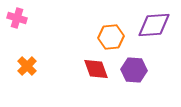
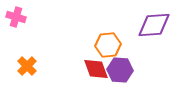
pink cross: moved 1 px left, 1 px up
orange hexagon: moved 3 px left, 8 px down
purple hexagon: moved 14 px left
